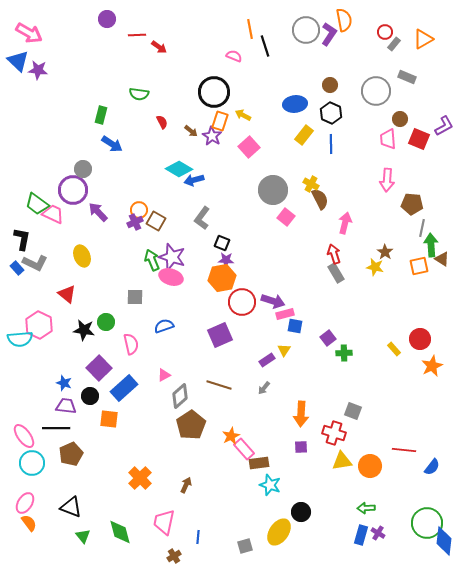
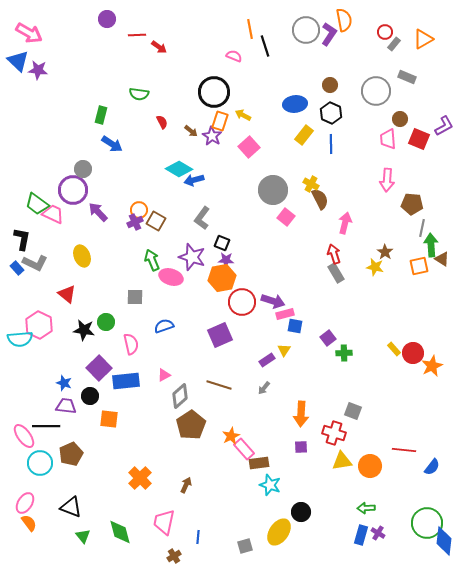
purple star at (172, 257): moved 20 px right
red circle at (420, 339): moved 7 px left, 14 px down
blue rectangle at (124, 388): moved 2 px right, 7 px up; rotated 36 degrees clockwise
black line at (56, 428): moved 10 px left, 2 px up
cyan circle at (32, 463): moved 8 px right
